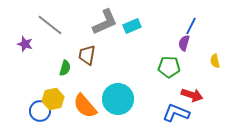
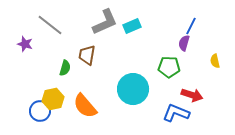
cyan circle: moved 15 px right, 10 px up
